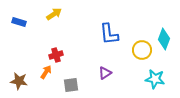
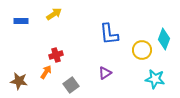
blue rectangle: moved 2 px right, 1 px up; rotated 16 degrees counterclockwise
gray square: rotated 28 degrees counterclockwise
